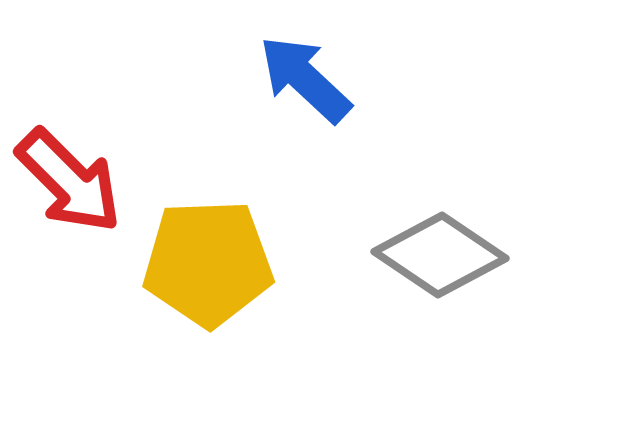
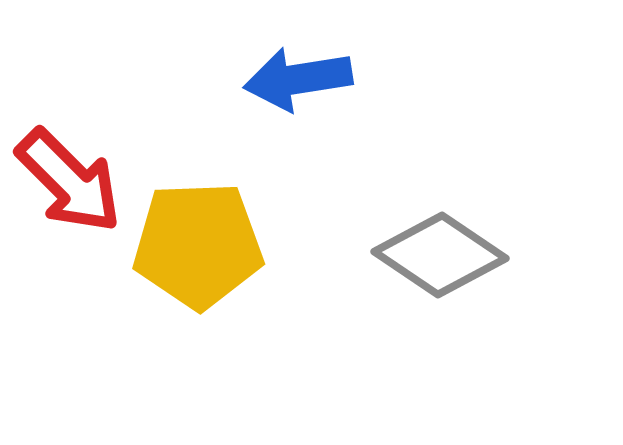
blue arrow: moved 7 px left; rotated 52 degrees counterclockwise
yellow pentagon: moved 10 px left, 18 px up
